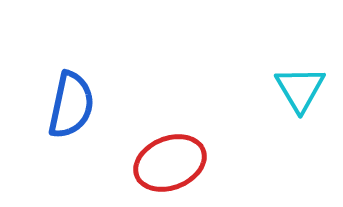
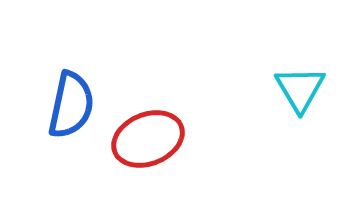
red ellipse: moved 22 px left, 24 px up
